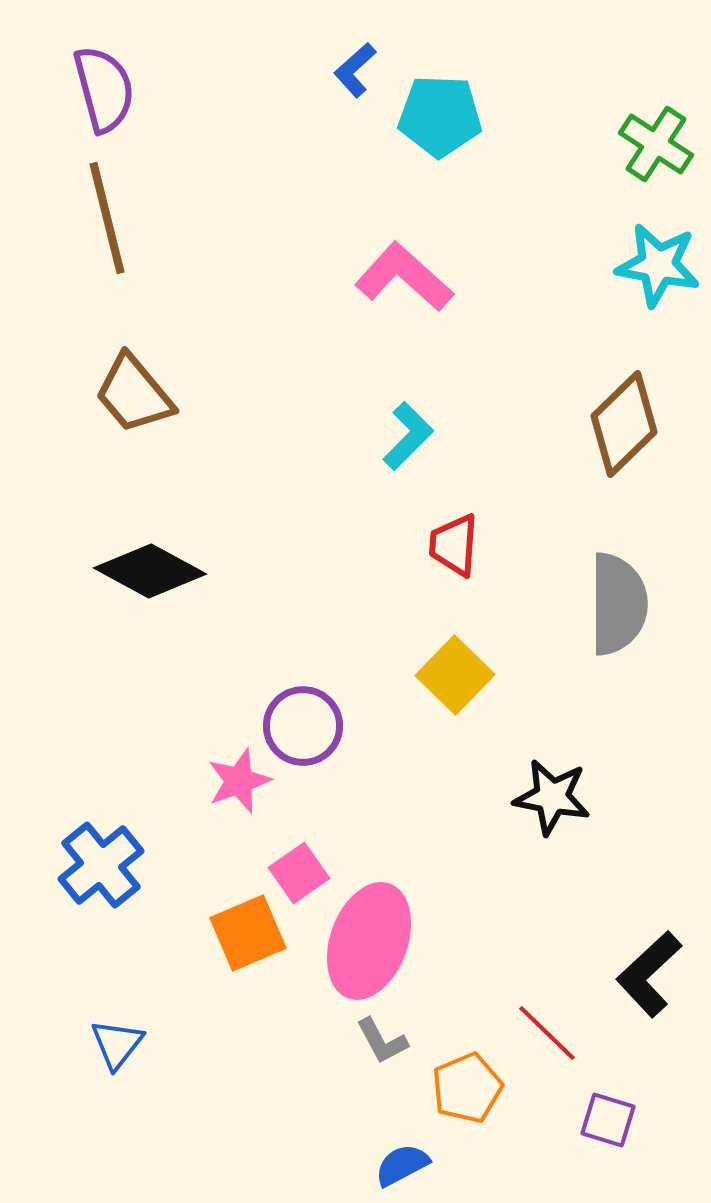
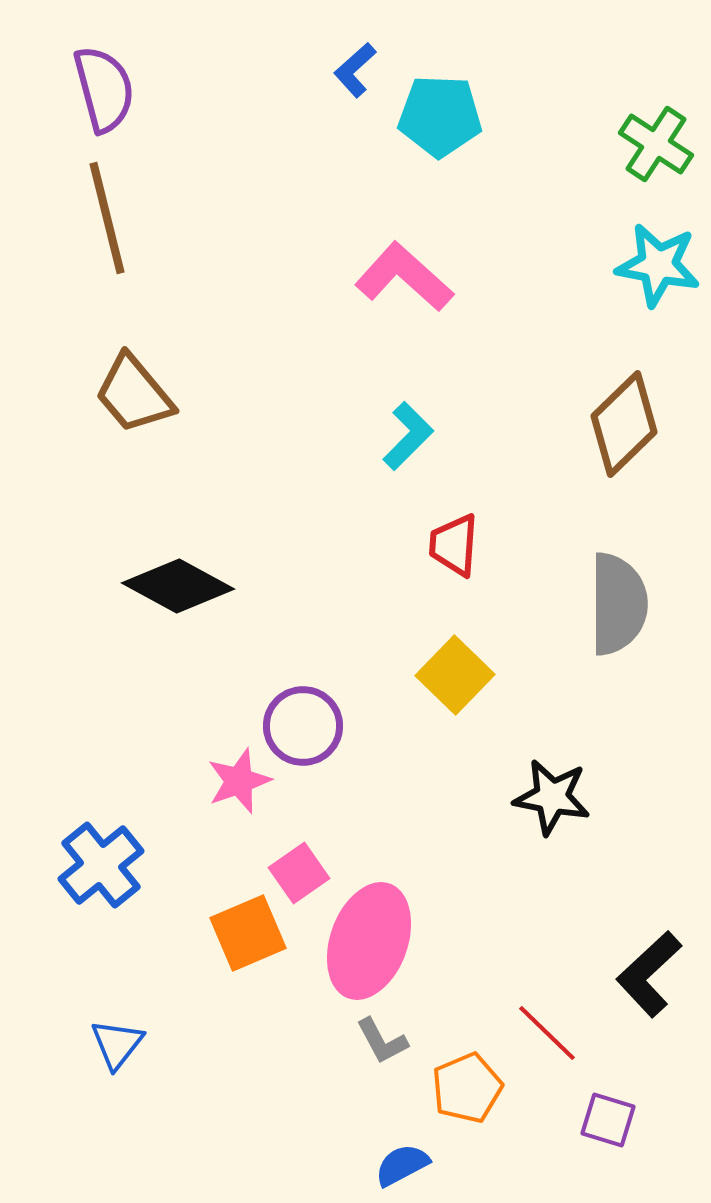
black diamond: moved 28 px right, 15 px down
